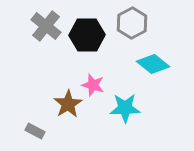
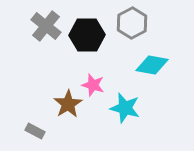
cyan diamond: moved 1 px left, 1 px down; rotated 28 degrees counterclockwise
cyan star: rotated 16 degrees clockwise
